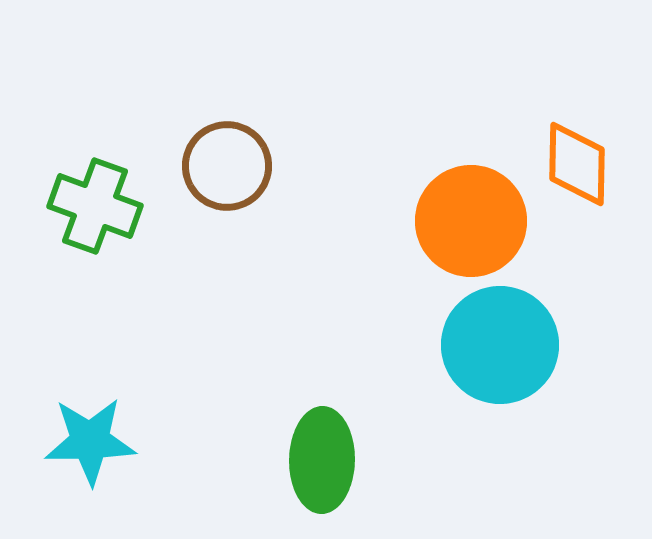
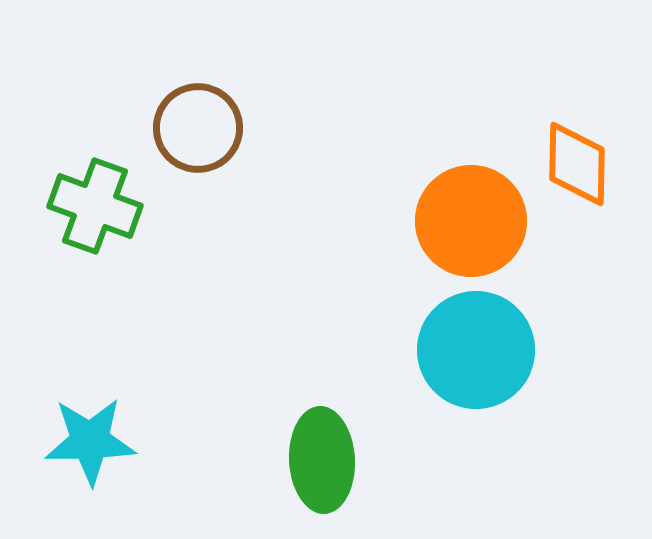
brown circle: moved 29 px left, 38 px up
cyan circle: moved 24 px left, 5 px down
green ellipse: rotated 4 degrees counterclockwise
